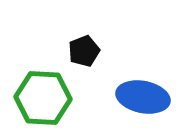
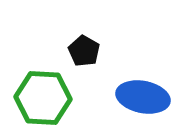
black pentagon: rotated 20 degrees counterclockwise
